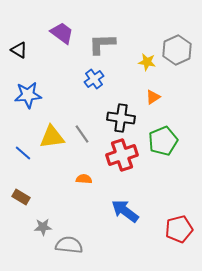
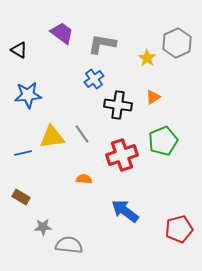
gray L-shape: rotated 12 degrees clockwise
gray hexagon: moved 7 px up
yellow star: moved 4 px up; rotated 24 degrees clockwise
black cross: moved 3 px left, 13 px up
blue line: rotated 54 degrees counterclockwise
